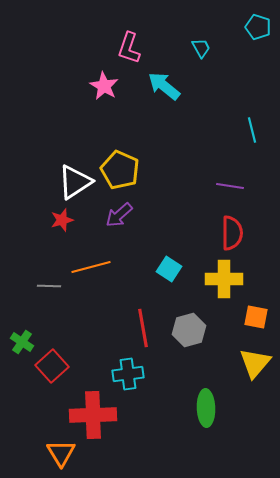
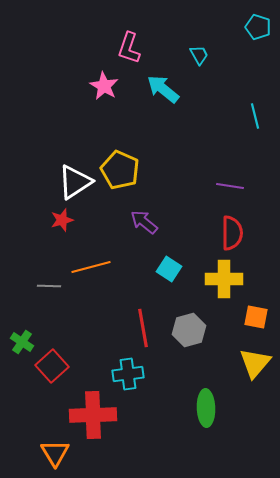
cyan trapezoid: moved 2 px left, 7 px down
cyan arrow: moved 1 px left, 3 px down
cyan line: moved 3 px right, 14 px up
purple arrow: moved 25 px right, 7 px down; rotated 80 degrees clockwise
orange triangle: moved 6 px left
